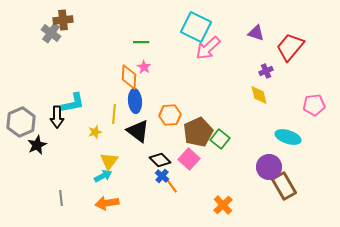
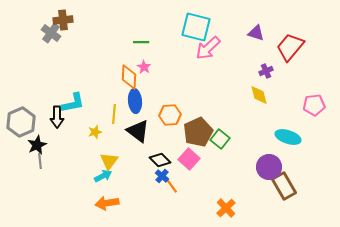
cyan square: rotated 12 degrees counterclockwise
gray line: moved 21 px left, 37 px up
orange cross: moved 3 px right, 3 px down
